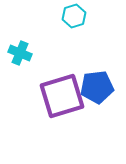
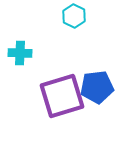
cyan hexagon: rotated 15 degrees counterclockwise
cyan cross: rotated 20 degrees counterclockwise
